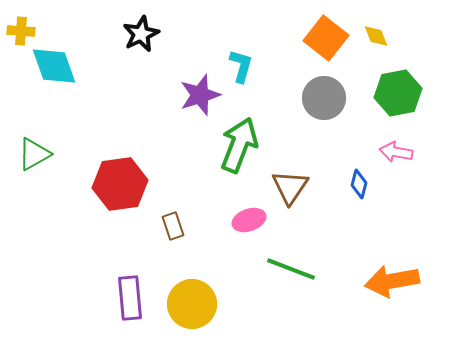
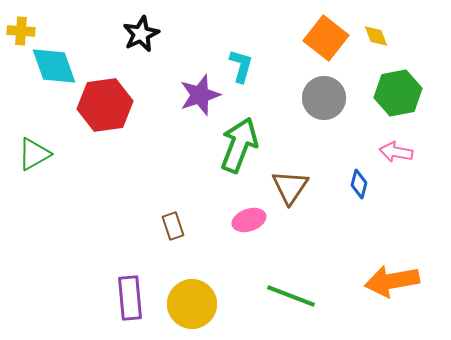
red hexagon: moved 15 px left, 79 px up
green line: moved 27 px down
